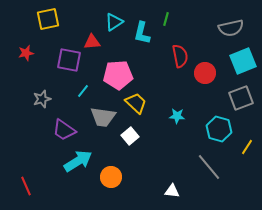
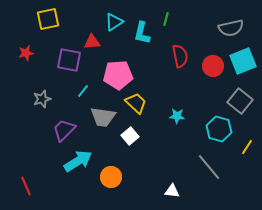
red circle: moved 8 px right, 7 px up
gray square: moved 1 px left, 3 px down; rotated 30 degrees counterclockwise
purple trapezoid: rotated 100 degrees clockwise
